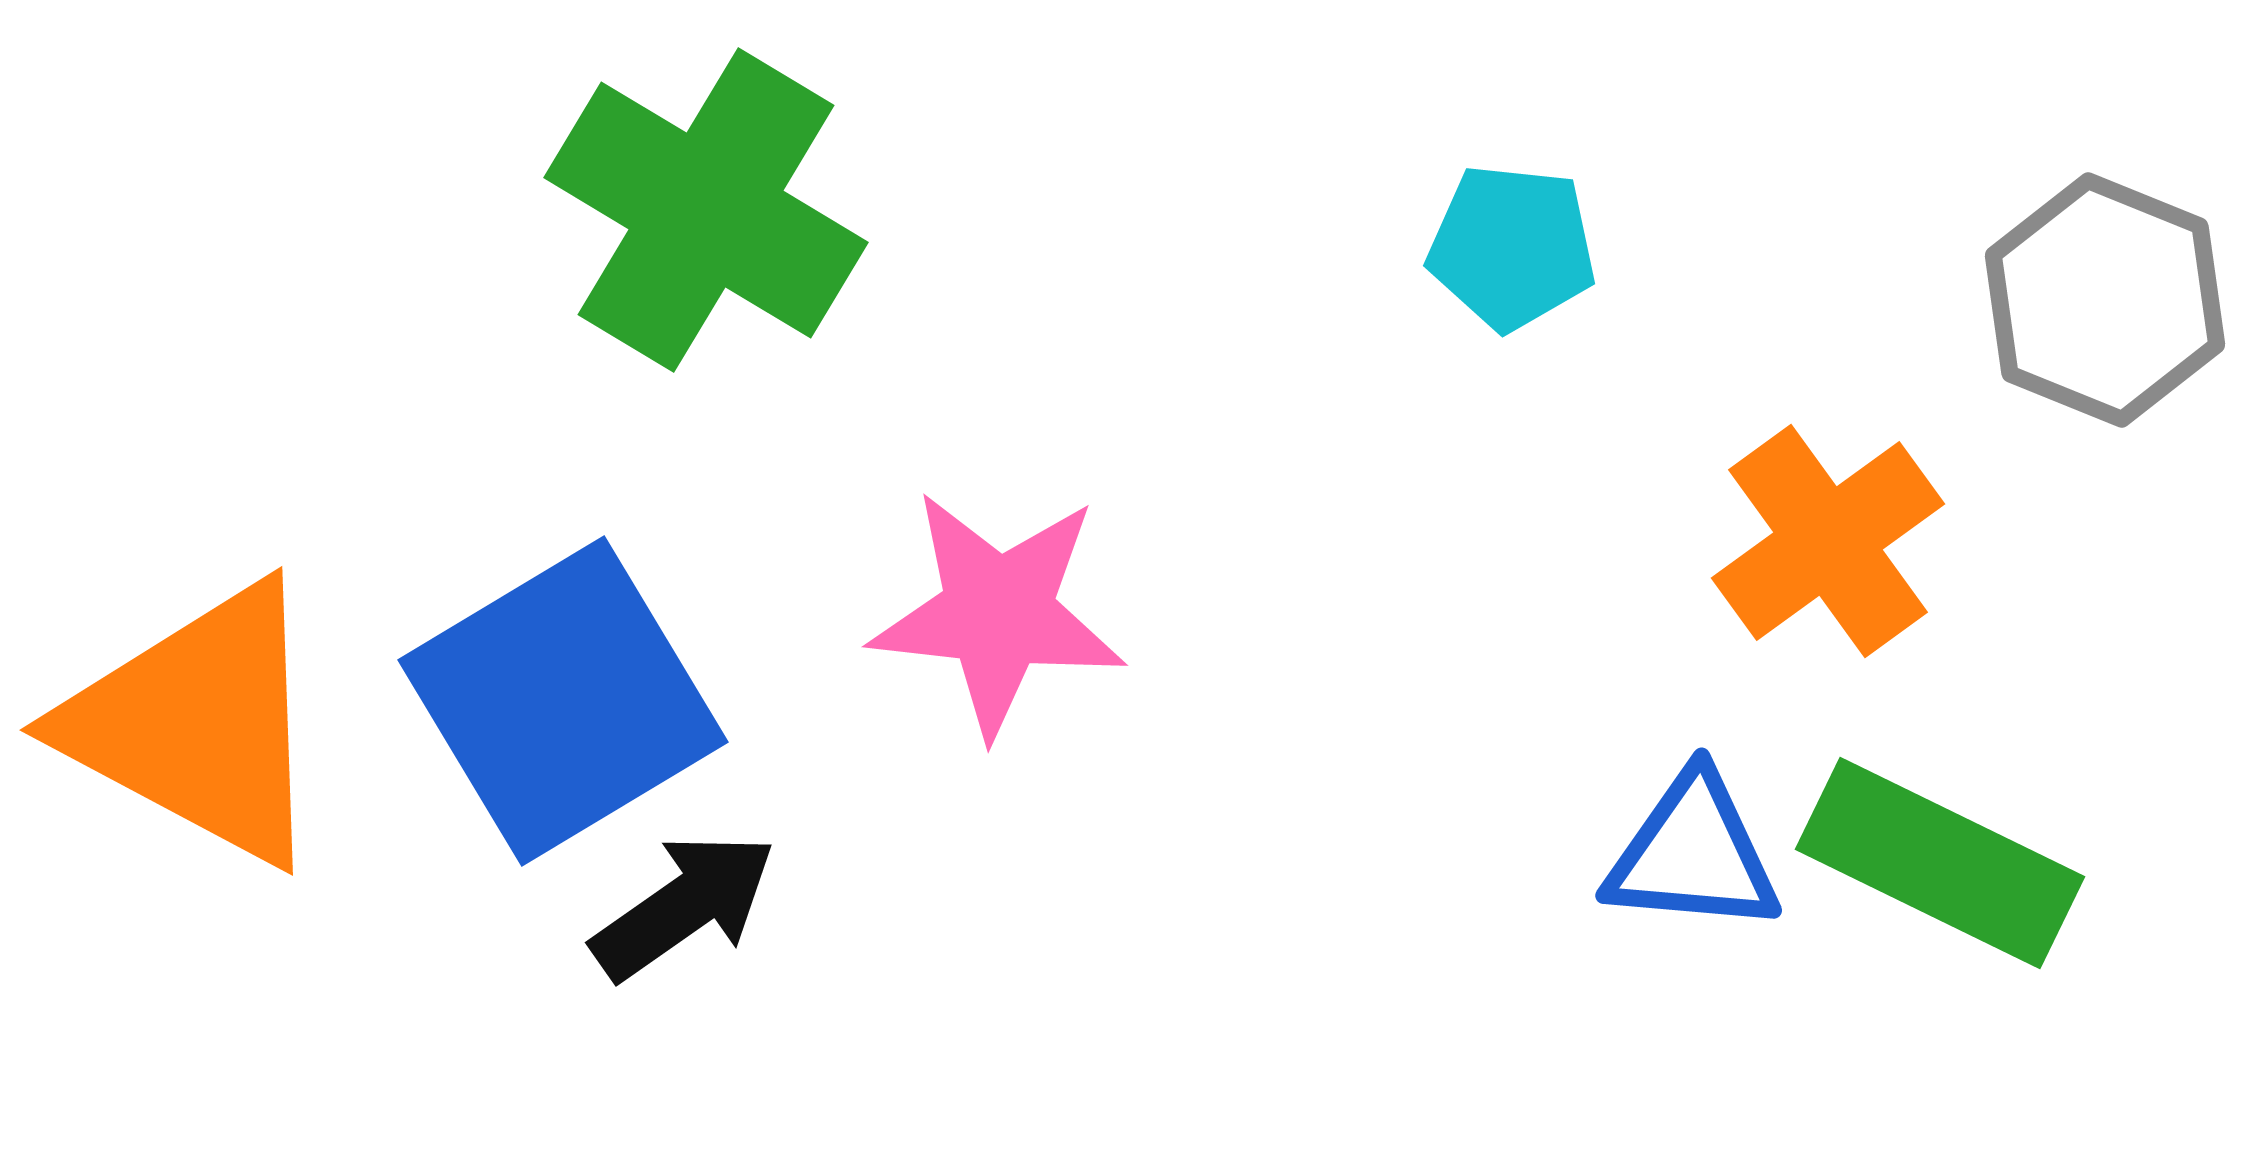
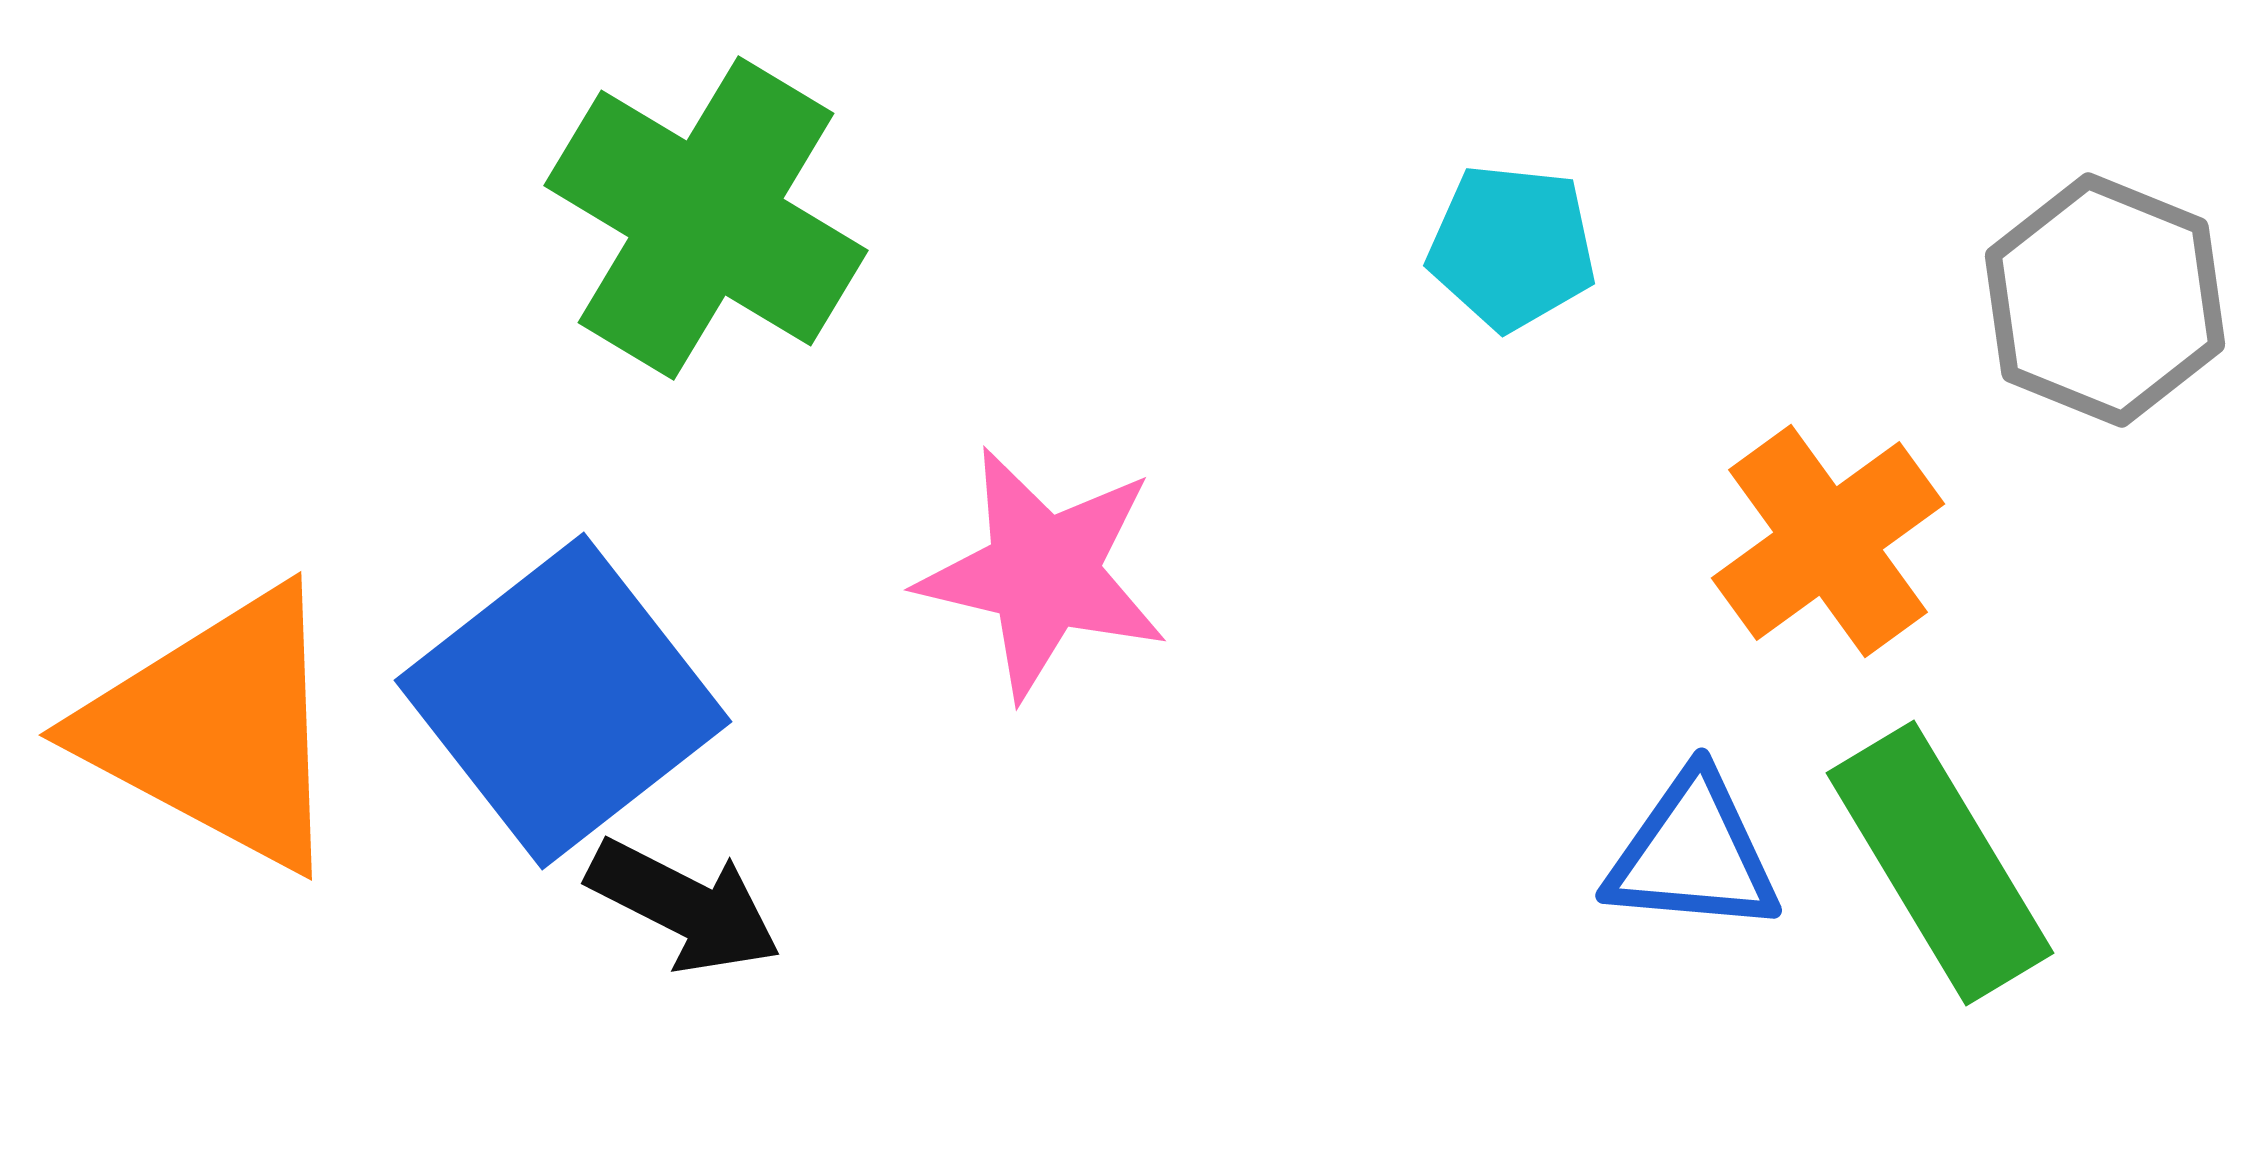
green cross: moved 8 px down
pink star: moved 45 px right, 40 px up; rotated 7 degrees clockwise
blue square: rotated 7 degrees counterclockwise
orange triangle: moved 19 px right, 5 px down
green rectangle: rotated 33 degrees clockwise
black arrow: rotated 62 degrees clockwise
